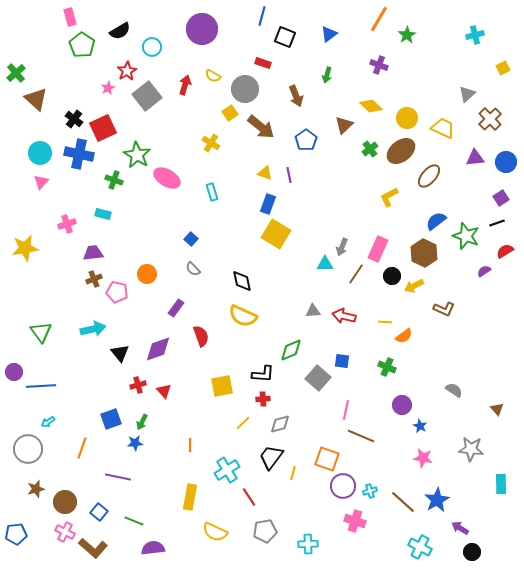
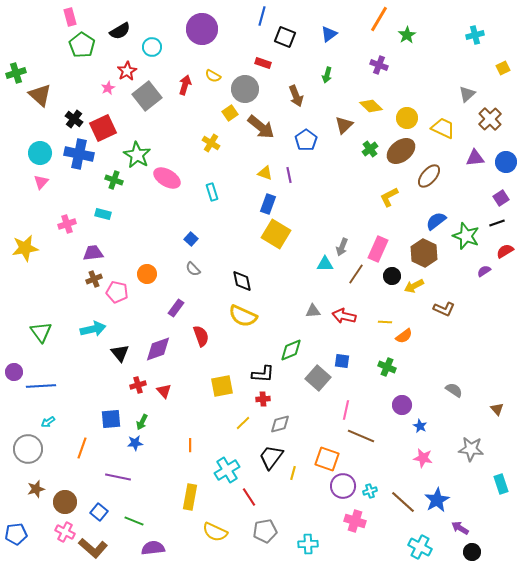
green cross at (16, 73): rotated 24 degrees clockwise
brown triangle at (36, 99): moved 4 px right, 4 px up
blue square at (111, 419): rotated 15 degrees clockwise
cyan rectangle at (501, 484): rotated 18 degrees counterclockwise
